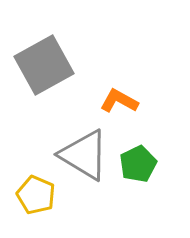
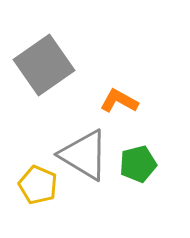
gray square: rotated 6 degrees counterclockwise
green pentagon: rotated 12 degrees clockwise
yellow pentagon: moved 2 px right, 10 px up
